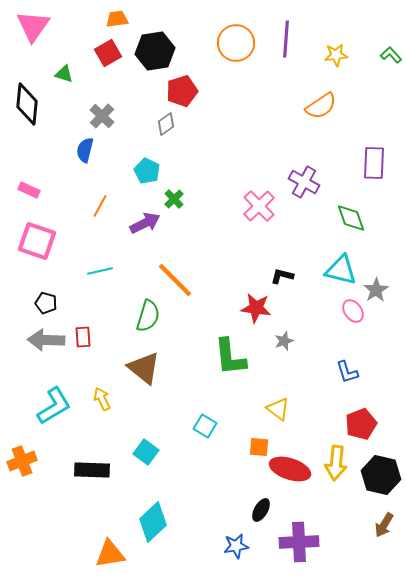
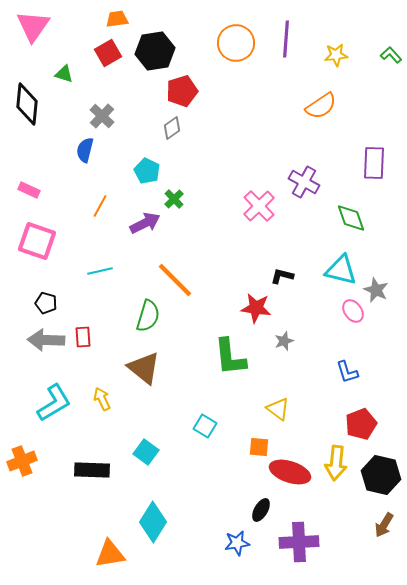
gray diamond at (166, 124): moved 6 px right, 4 px down
gray star at (376, 290): rotated 15 degrees counterclockwise
cyan L-shape at (54, 406): moved 3 px up
red ellipse at (290, 469): moved 3 px down
cyan diamond at (153, 522): rotated 15 degrees counterclockwise
blue star at (236, 546): moved 1 px right, 3 px up
